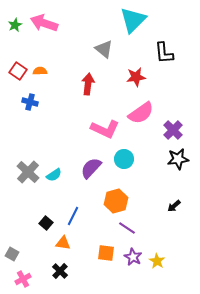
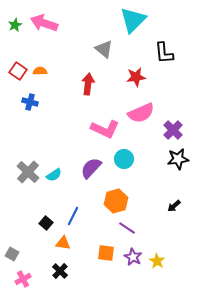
pink semicircle: rotated 12 degrees clockwise
